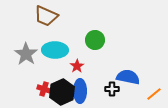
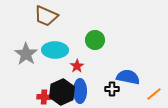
red cross: moved 8 px down; rotated 16 degrees counterclockwise
